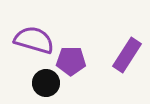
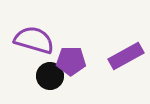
purple rectangle: moved 1 px left, 1 px down; rotated 28 degrees clockwise
black circle: moved 4 px right, 7 px up
